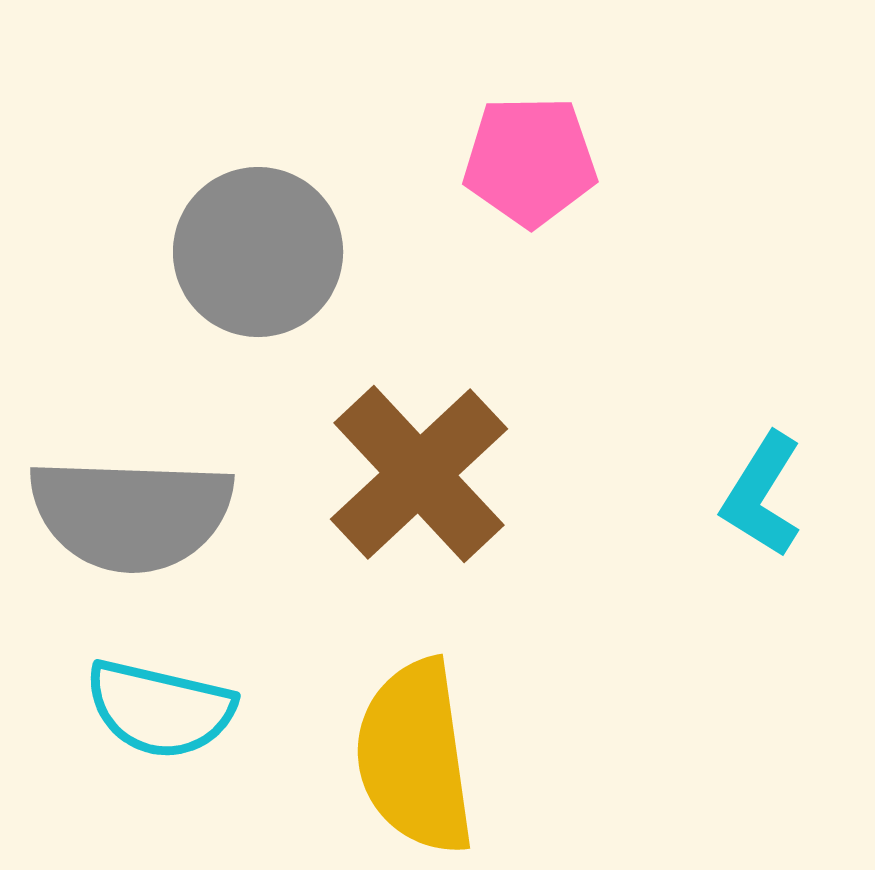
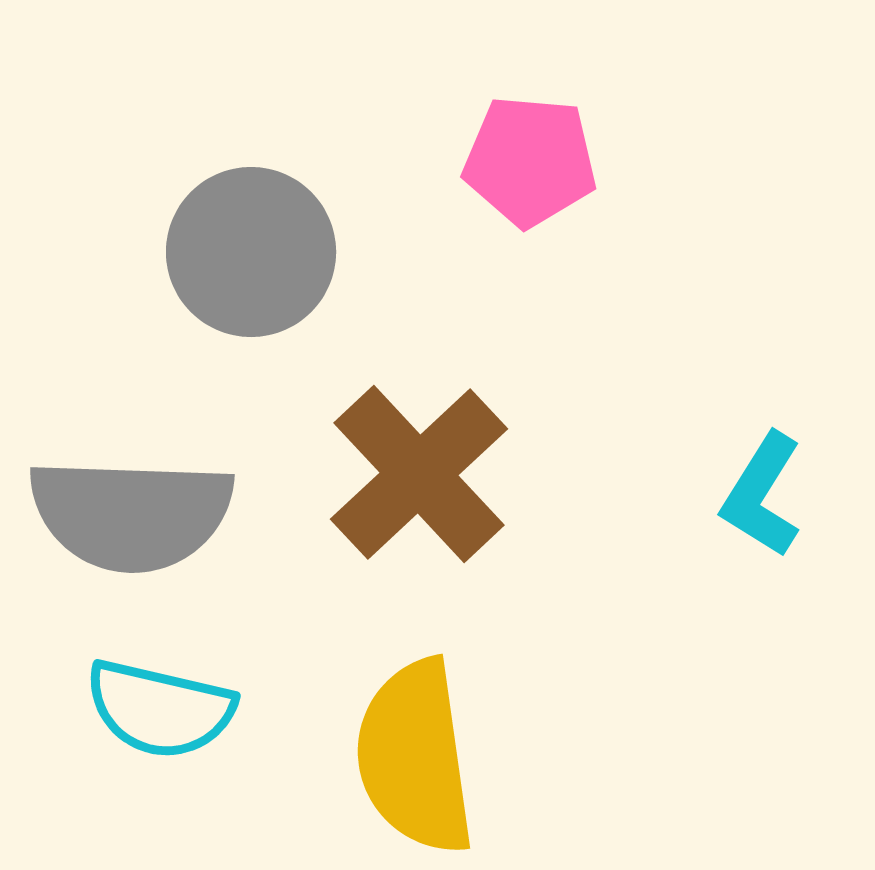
pink pentagon: rotated 6 degrees clockwise
gray circle: moved 7 px left
